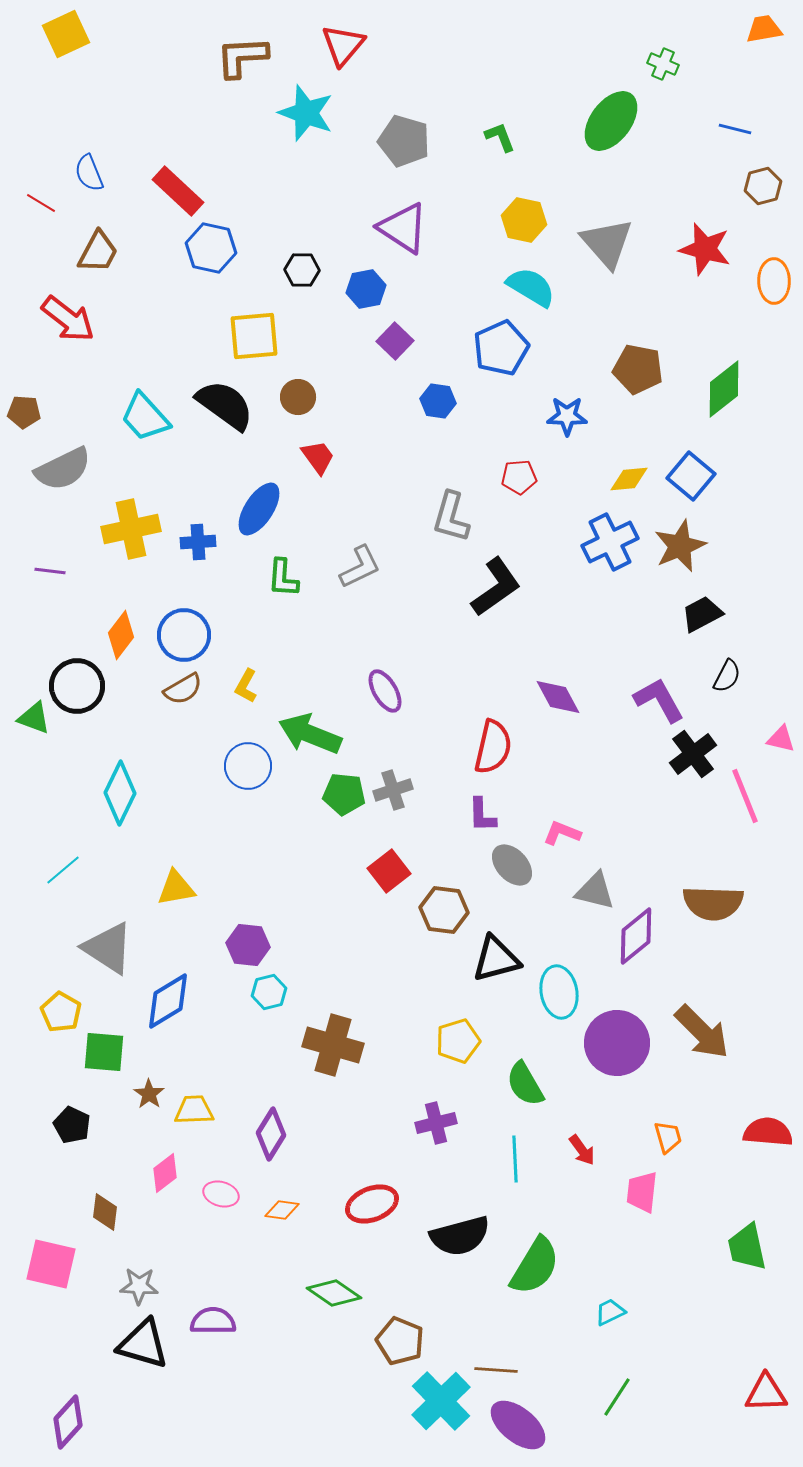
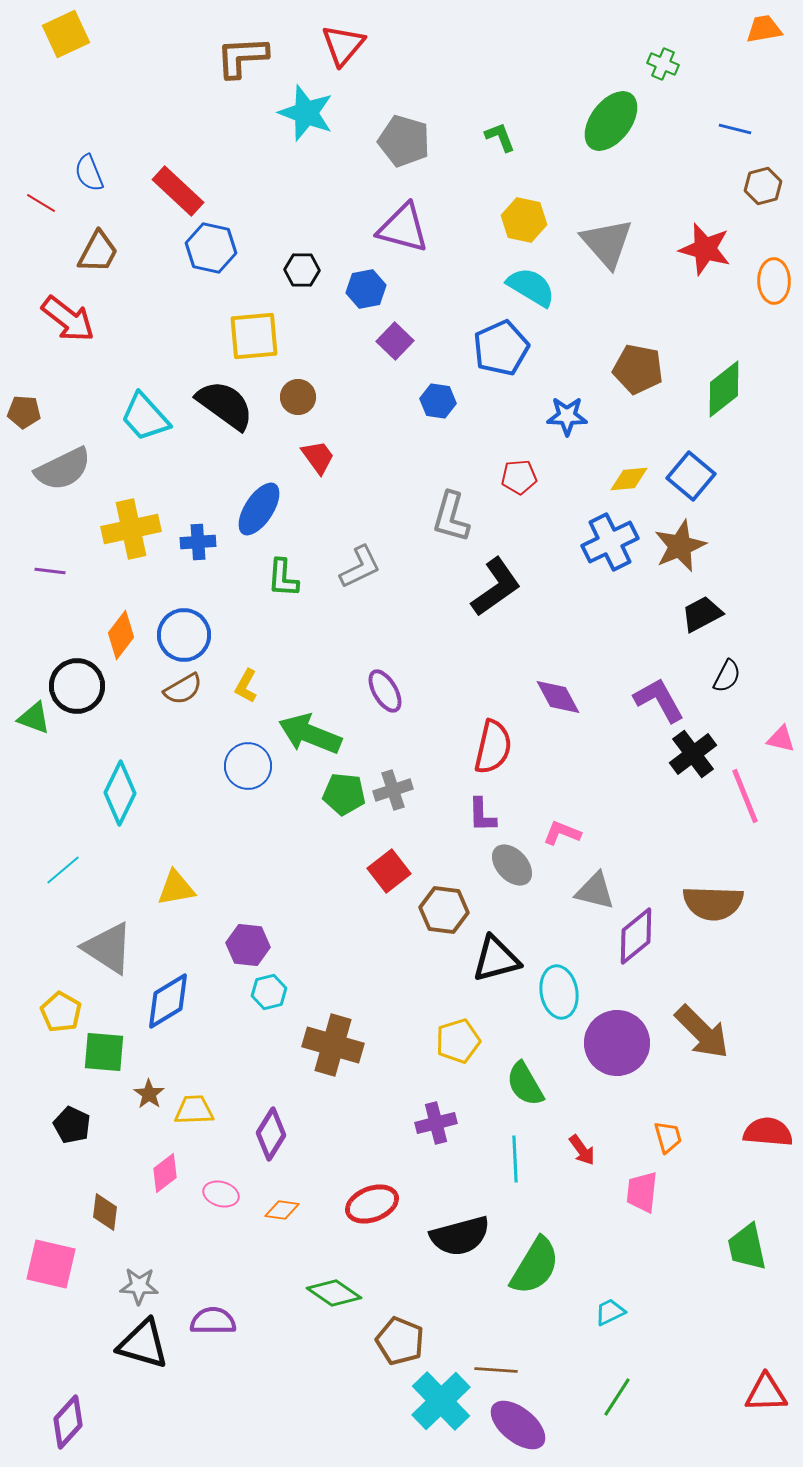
purple triangle at (403, 228): rotated 18 degrees counterclockwise
